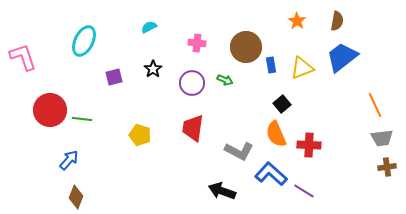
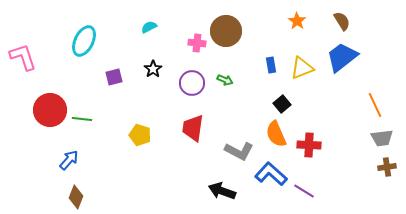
brown semicircle: moved 5 px right; rotated 42 degrees counterclockwise
brown circle: moved 20 px left, 16 px up
